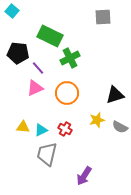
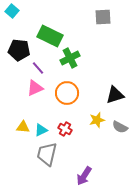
black pentagon: moved 1 px right, 3 px up
